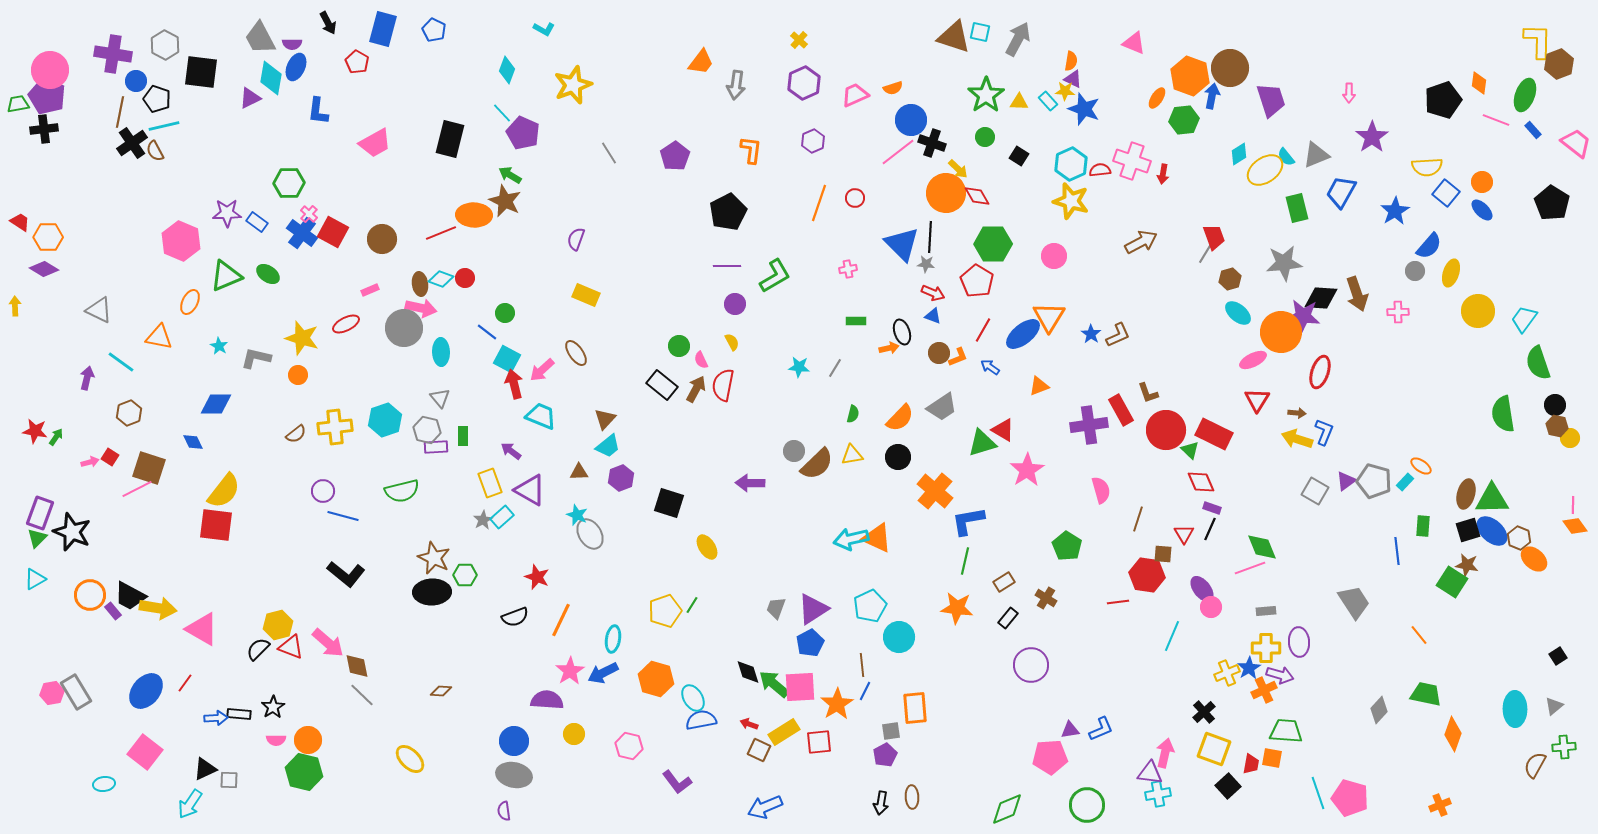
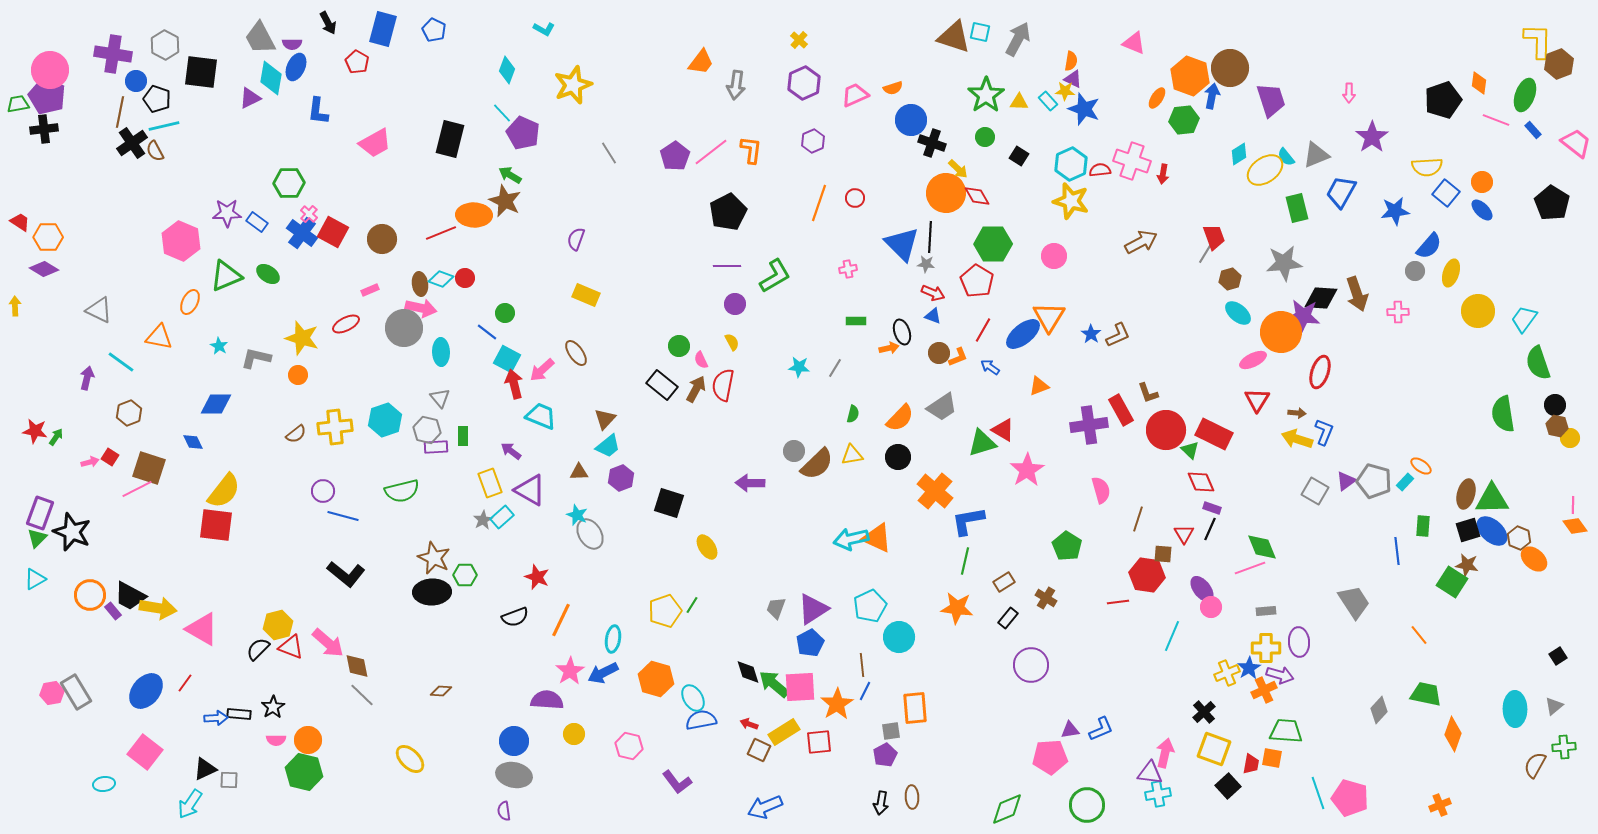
pink line at (898, 152): moved 187 px left
blue star at (1395, 211): rotated 24 degrees clockwise
